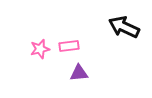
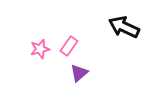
pink rectangle: rotated 48 degrees counterclockwise
purple triangle: rotated 36 degrees counterclockwise
